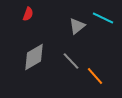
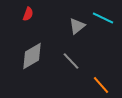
gray diamond: moved 2 px left, 1 px up
orange line: moved 6 px right, 9 px down
